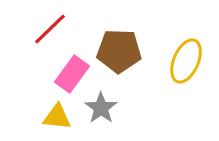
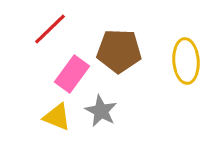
yellow ellipse: rotated 27 degrees counterclockwise
gray star: moved 3 px down; rotated 8 degrees counterclockwise
yellow triangle: rotated 16 degrees clockwise
